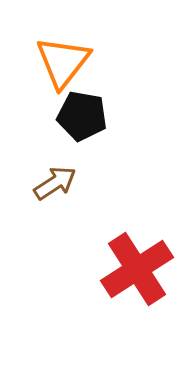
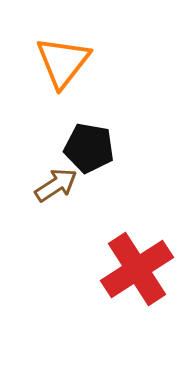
black pentagon: moved 7 px right, 32 px down
brown arrow: moved 1 px right, 2 px down
